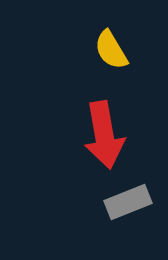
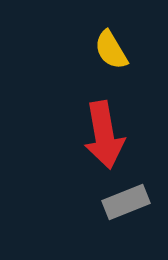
gray rectangle: moved 2 px left
